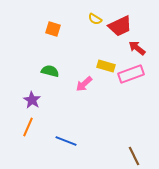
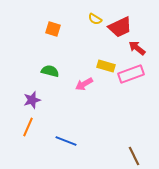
red trapezoid: moved 1 px down
pink arrow: rotated 12 degrees clockwise
purple star: rotated 24 degrees clockwise
